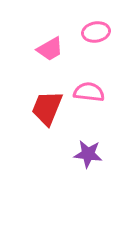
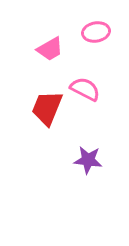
pink semicircle: moved 4 px left, 3 px up; rotated 20 degrees clockwise
purple star: moved 6 px down
